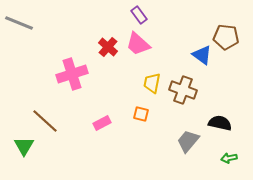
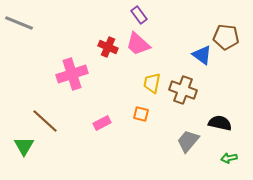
red cross: rotated 18 degrees counterclockwise
